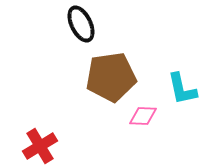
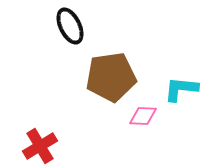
black ellipse: moved 11 px left, 2 px down
cyan L-shape: moved 1 px left; rotated 108 degrees clockwise
